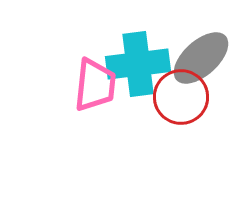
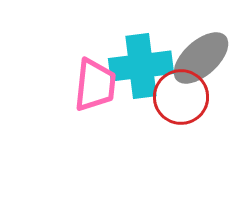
cyan cross: moved 3 px right, 2 px down
